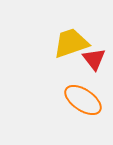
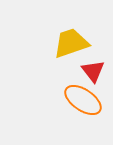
red triangle: moved 1 px left, 12 px down
